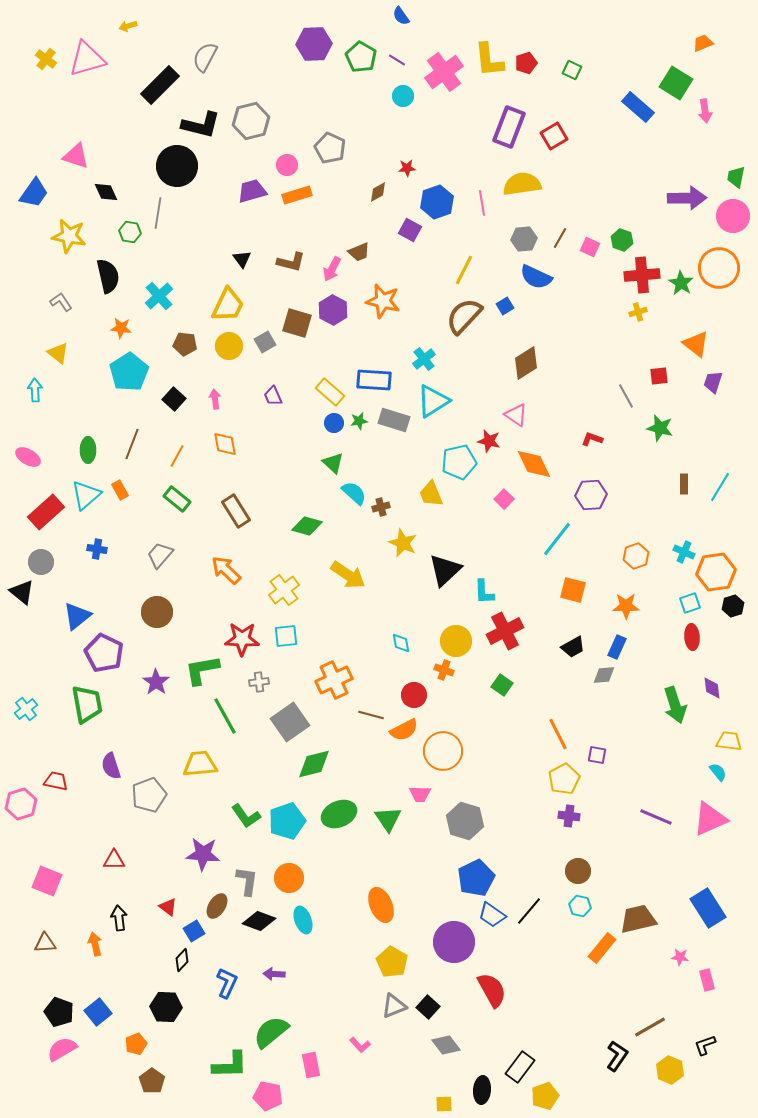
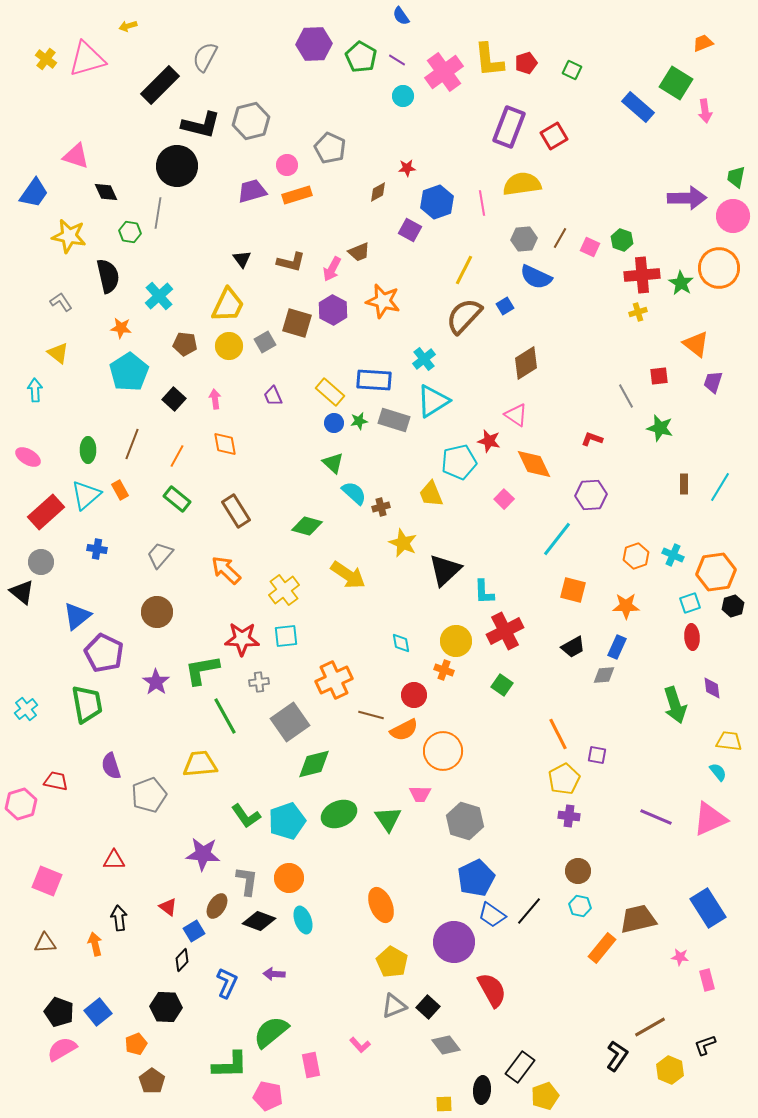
cyan cross at (684, 552): moved 11 px left, 3 px down
